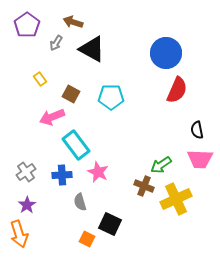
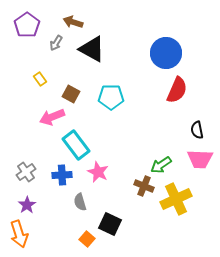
orange square: rotated 14 degrees clockwise
